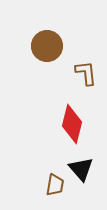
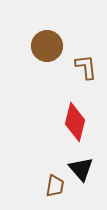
brown L-shape: moved 6 px up
red diamond: moved 3 px right, 2 px up
brown trapezoid: moved 1 px down
